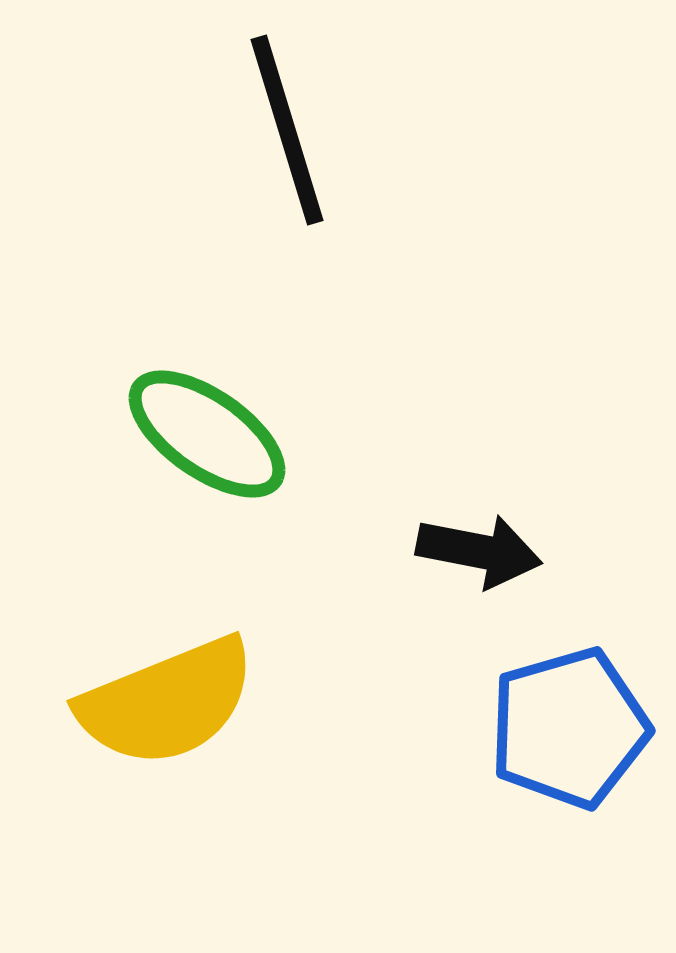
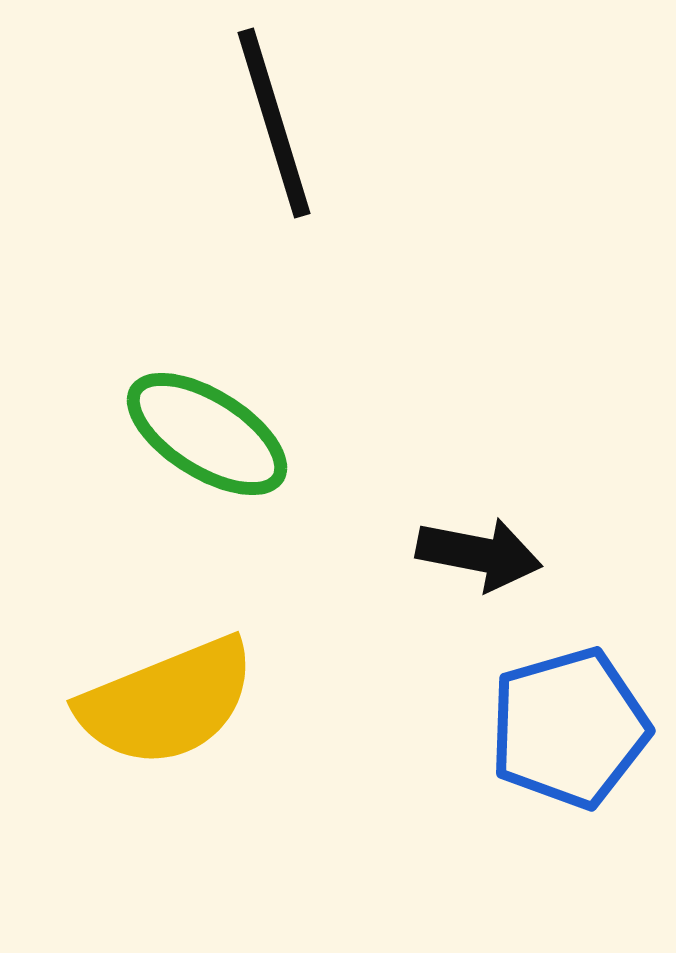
black line: moved 13 px left, 7 px up
green ellipse: rotated 3 degrees counterclockwise
black arrow: moved 3 px down
